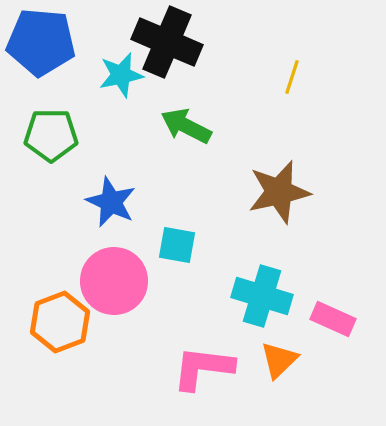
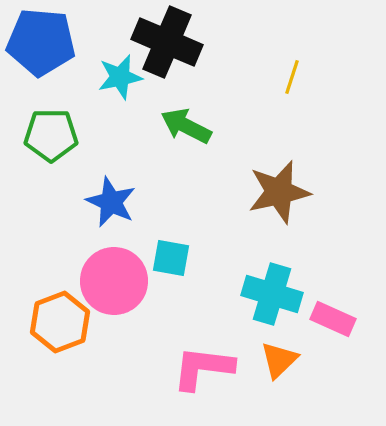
cyan star: moved 1 px left, 2 px down
cyan square: moved 6 px left, 13 px down
cyan cross: moved 10 px right, 2 px up
